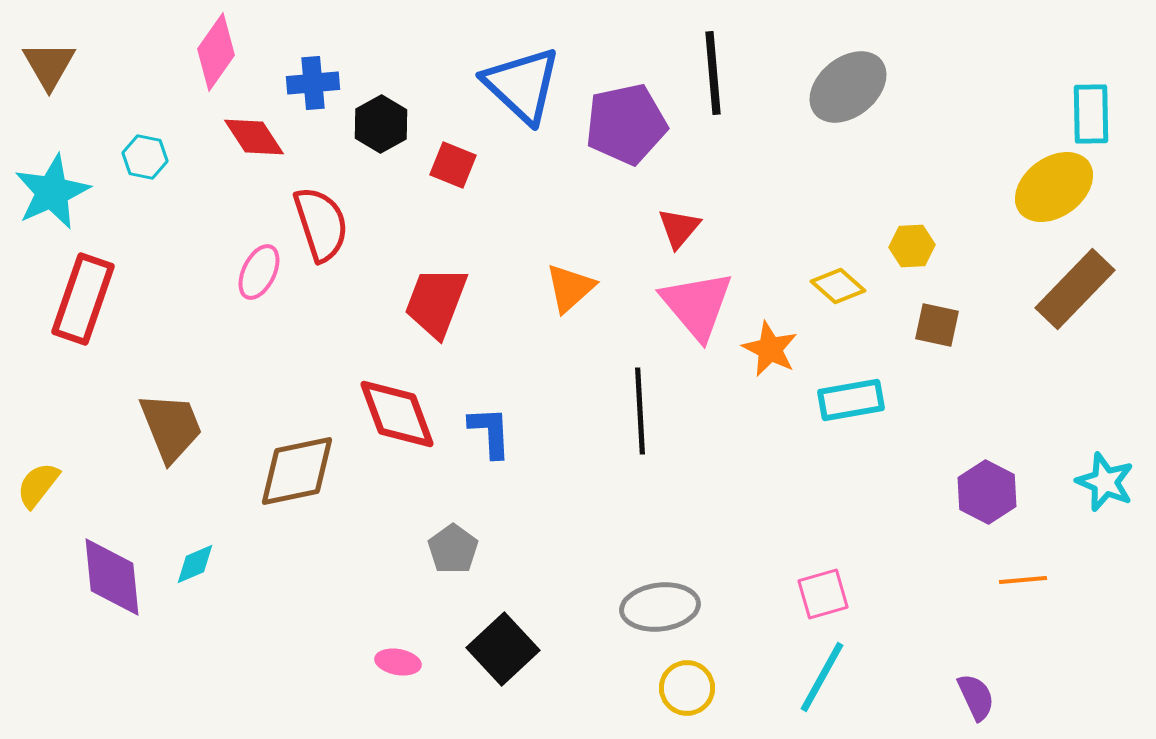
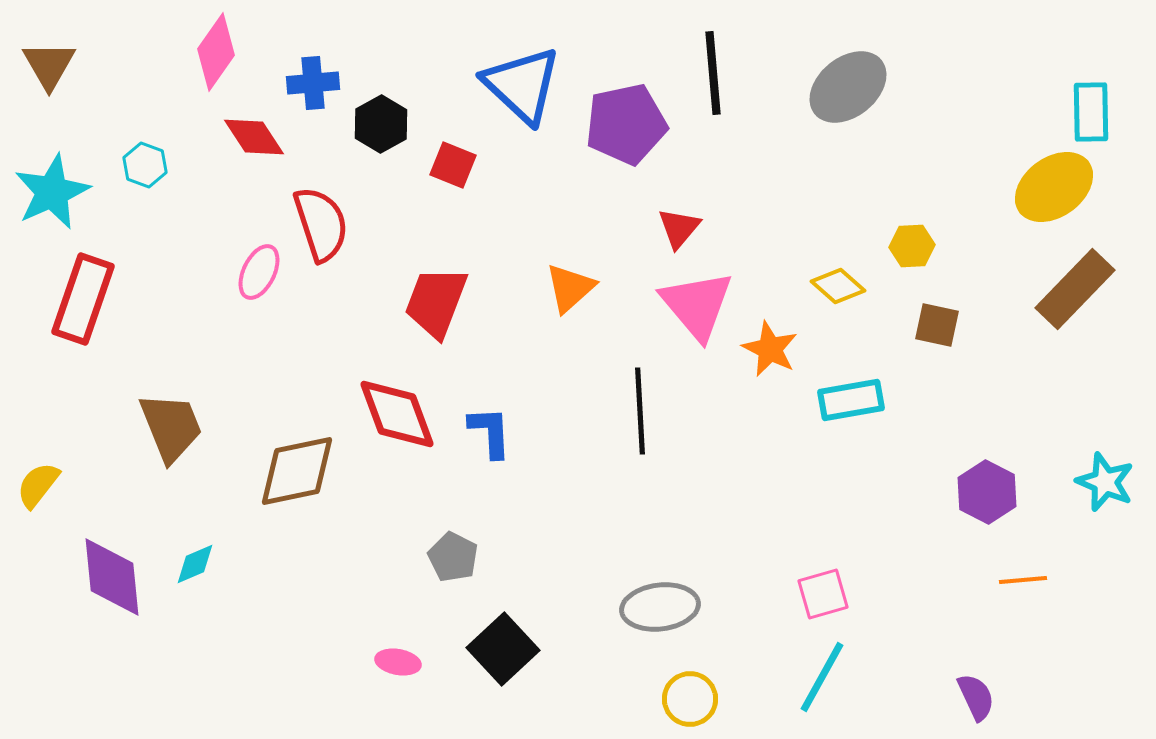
cyan rectangle at (1091, 114): moved 2 px up
cyan hexagon at (145, 157): moved 8 px down; rotated 9 degrees clockwise
gray pentagon at (453, 549): moved 8 px down; rotated 9 degrees counterclockwise
yellow circle at (687, 688): moved 3 px right, 11 px down
